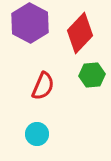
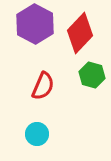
purple hexagon: moved 5 px right, 1 px down
green hexagon: rotated 20 degrees clockwise
